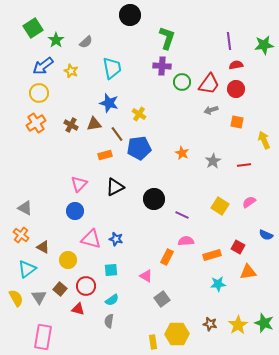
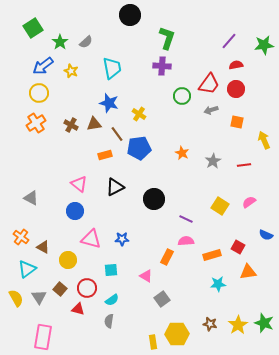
green star at (56, 40): moved 4 px right, 2 px down
purple line at (229, 41): rotated 48 degrees clockwise
green circle at (182, 82): moved 14 px down
pink triangle at (79, 184): rotated 36 degrees counterclockwise
gray triangle at (25, 208): moved 6 px right, 10 px up
purple line at (182, 215): moved 4 px right, 4 px down
orange cross at (21, 235): moved 2 px down
blue star at (116, 239): moved 6 px right; rotated 16 degrees counterclockwise
red circle at (86, 286): moved 1 px right, 2 px down
